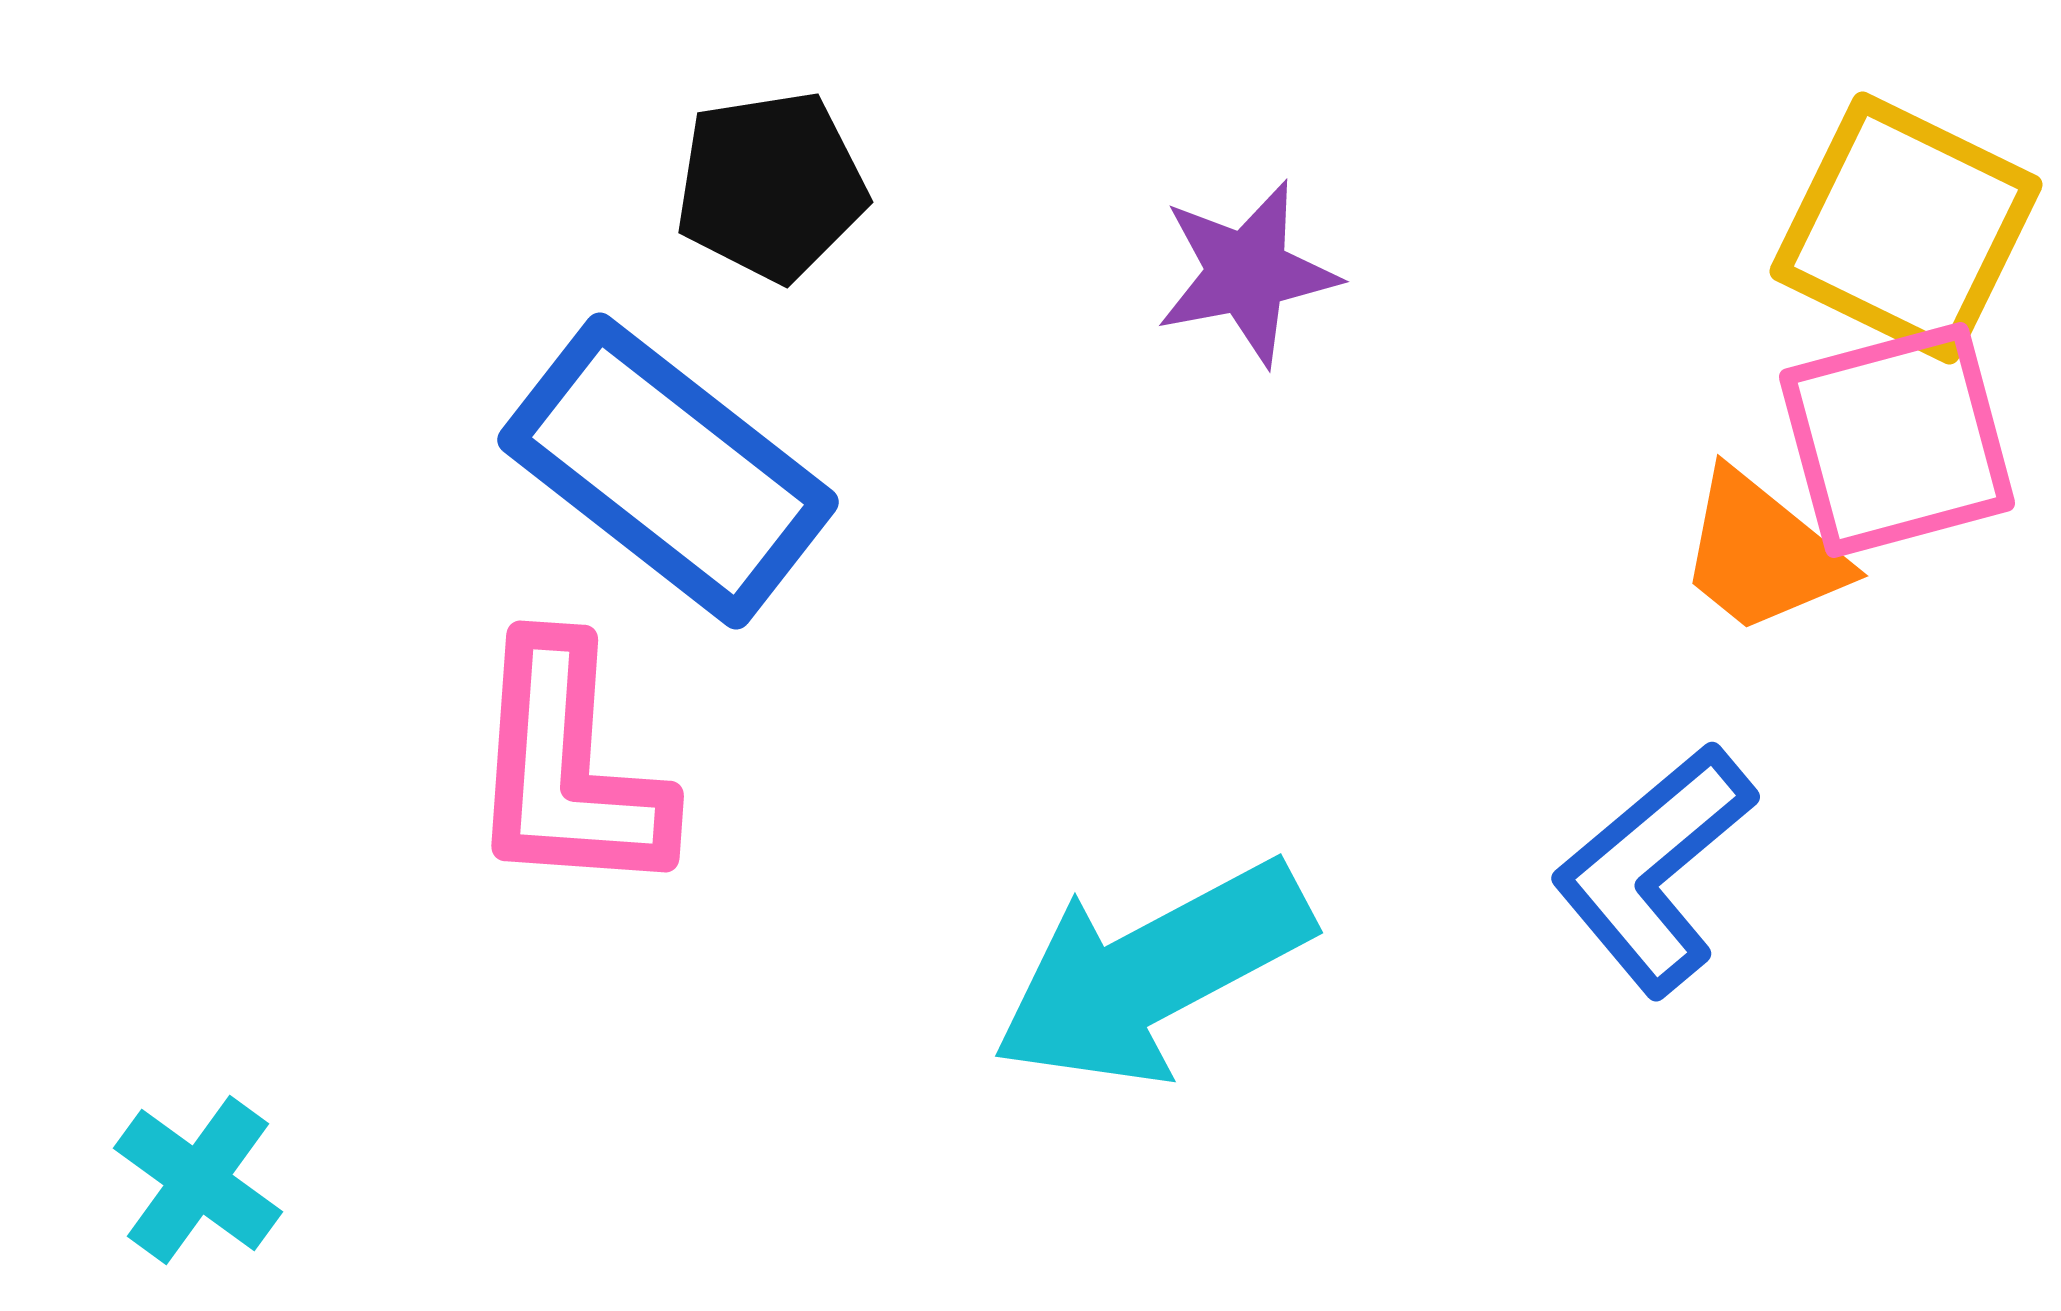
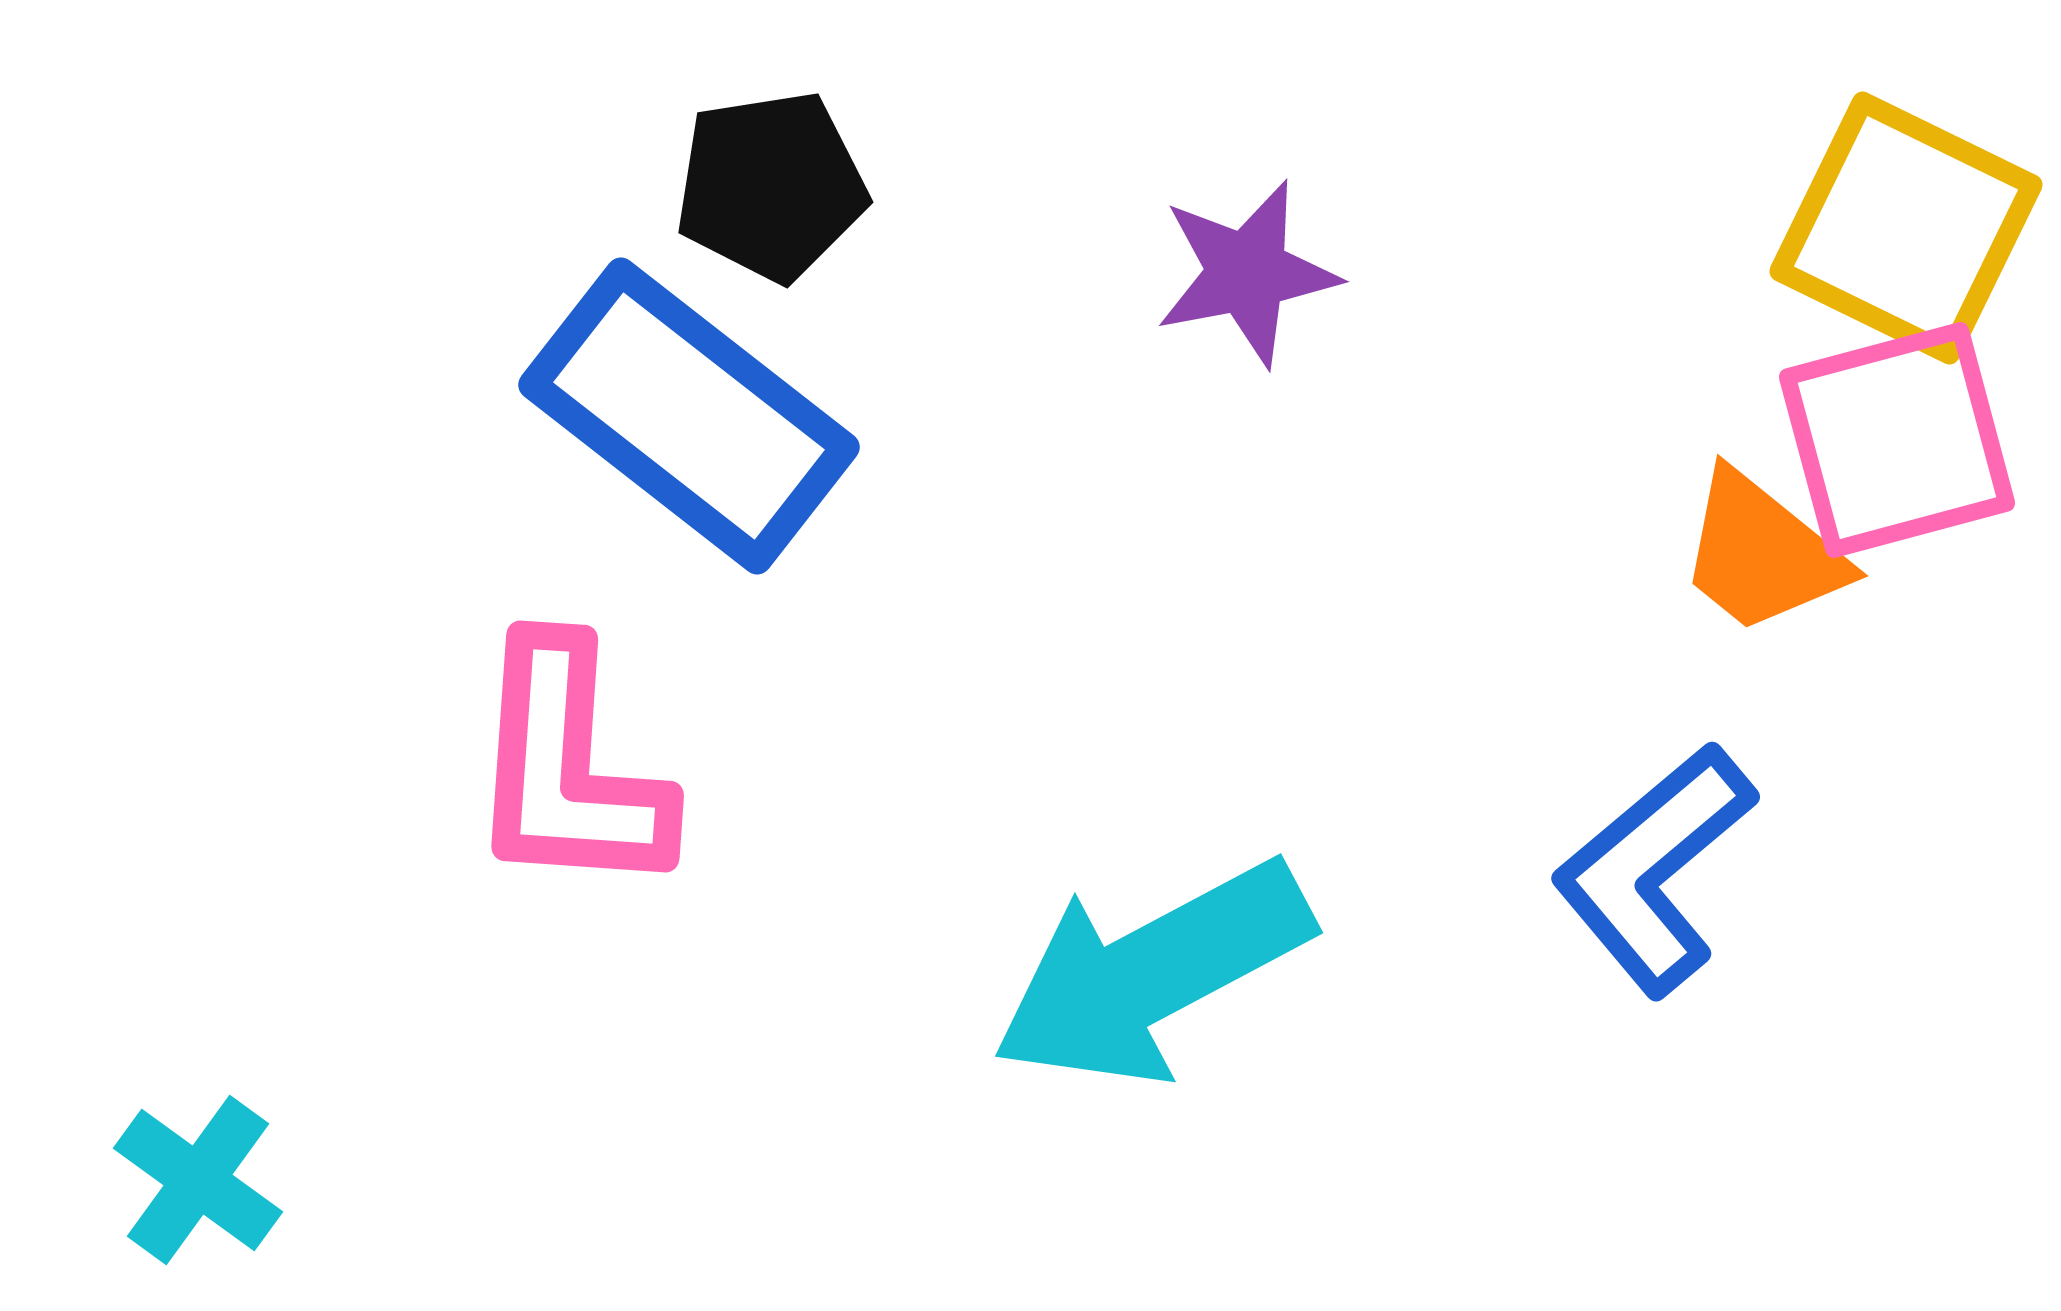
blue rectangle: moved 21 px right, 55 px up
